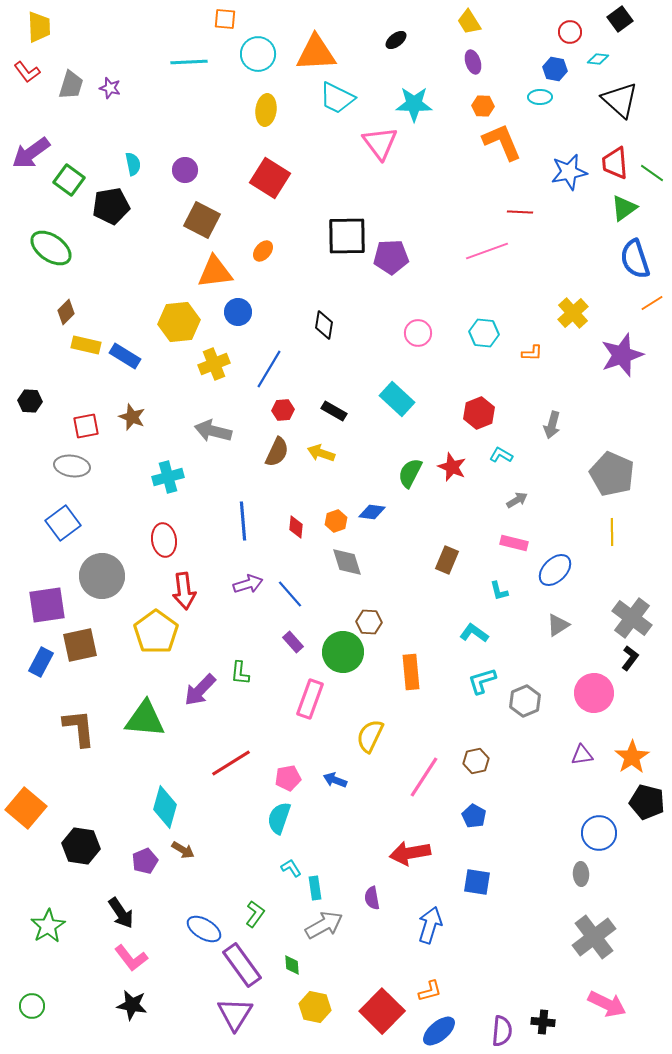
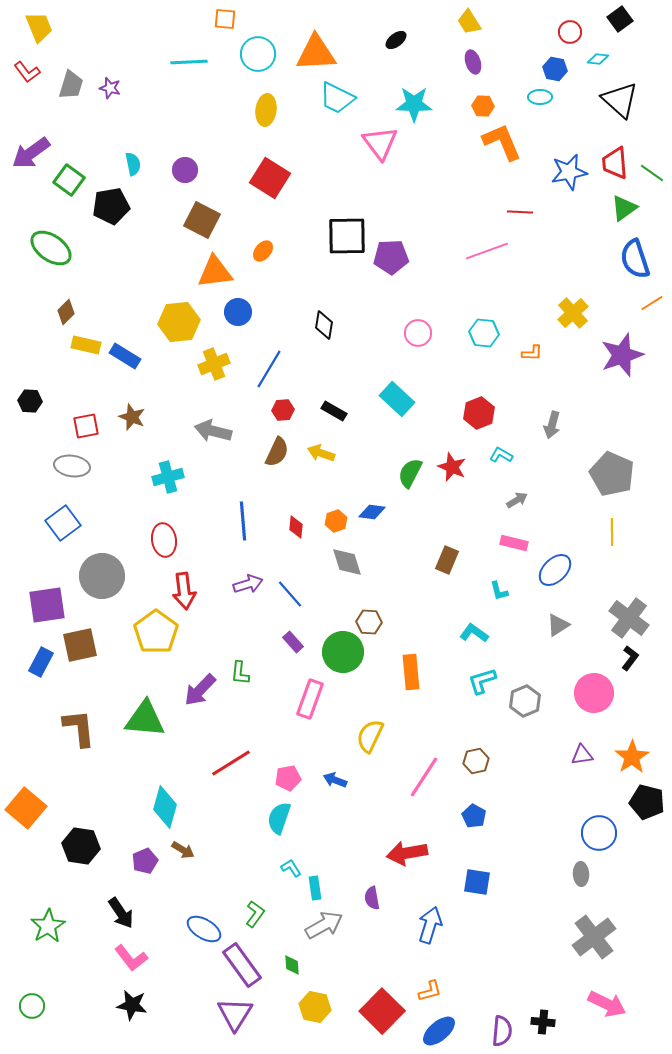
yellow trapezoid at (39, 27): rotated 20 degrees counterclockwise
gray cross at (632, 618): moved 3 px left
red arrow at (410, 853): moved 3 px left
